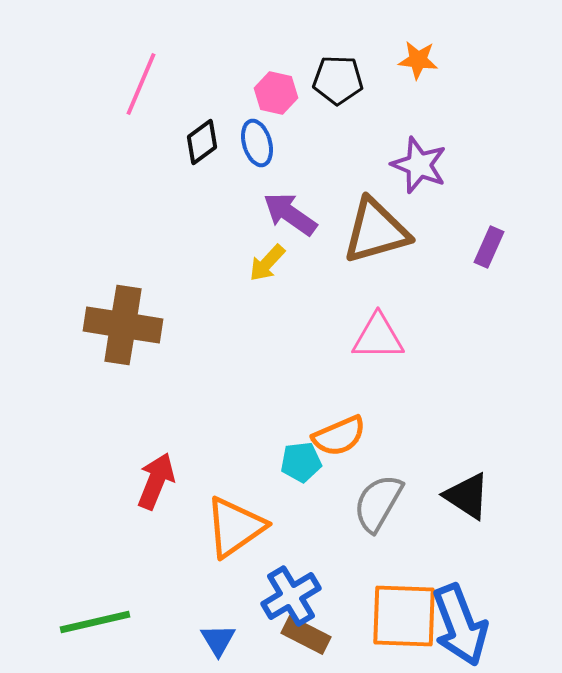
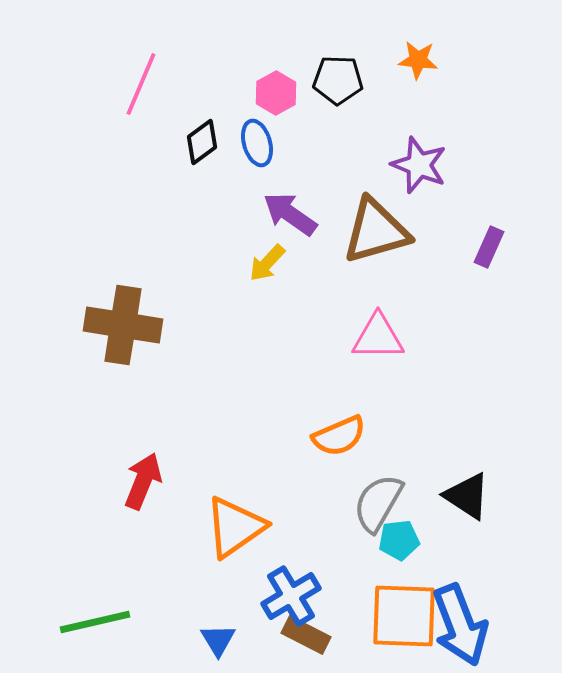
pink hexagon: rotated 18 degrees clockwise
cyan pentagon: moved 98 px right, 78 px down
red arrow: moved 13 px left
